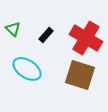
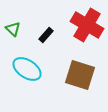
red cross: moved 1 px right, 13 px up
